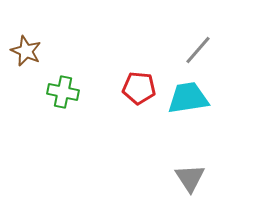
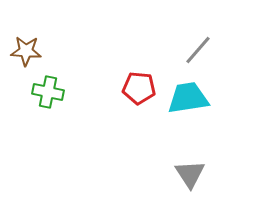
brown star: rotated 20 degrees counterclockwise
green cross: moved 15 px left
gray triangle: moved 4 px up
